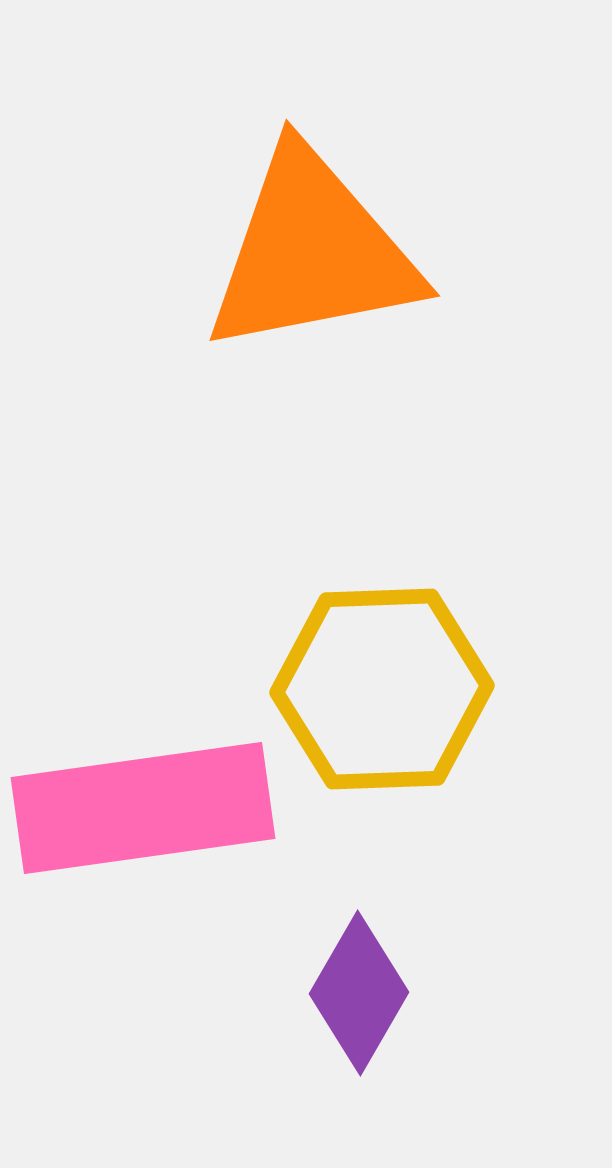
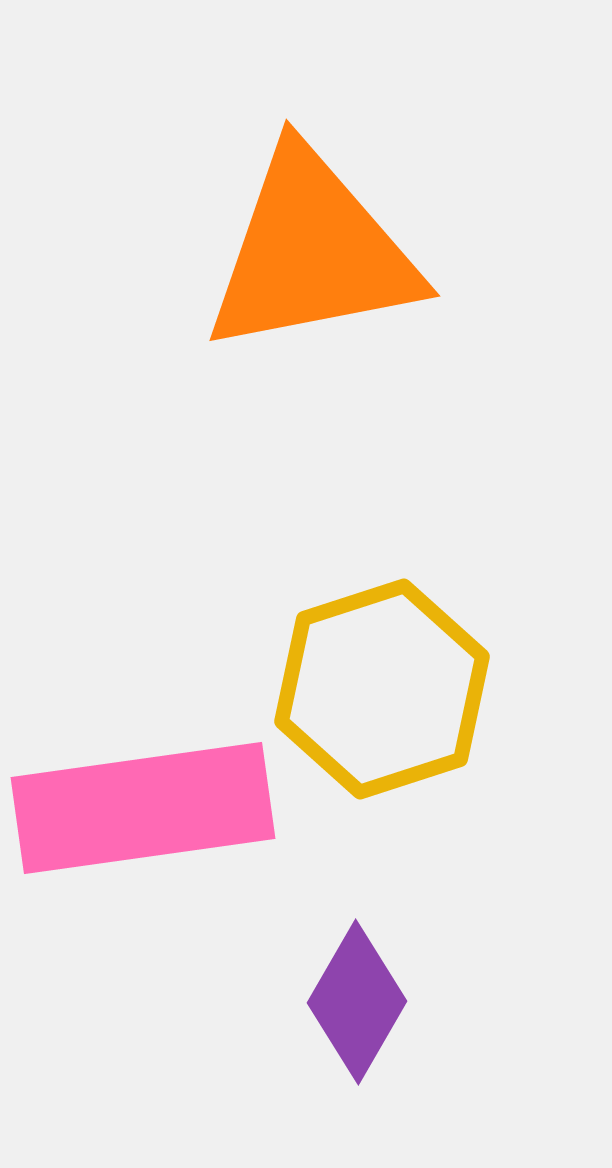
yellow hexagon: rotated 16 degrees counterclockwise
purple diamond: moved 2 px left, 9 px down
